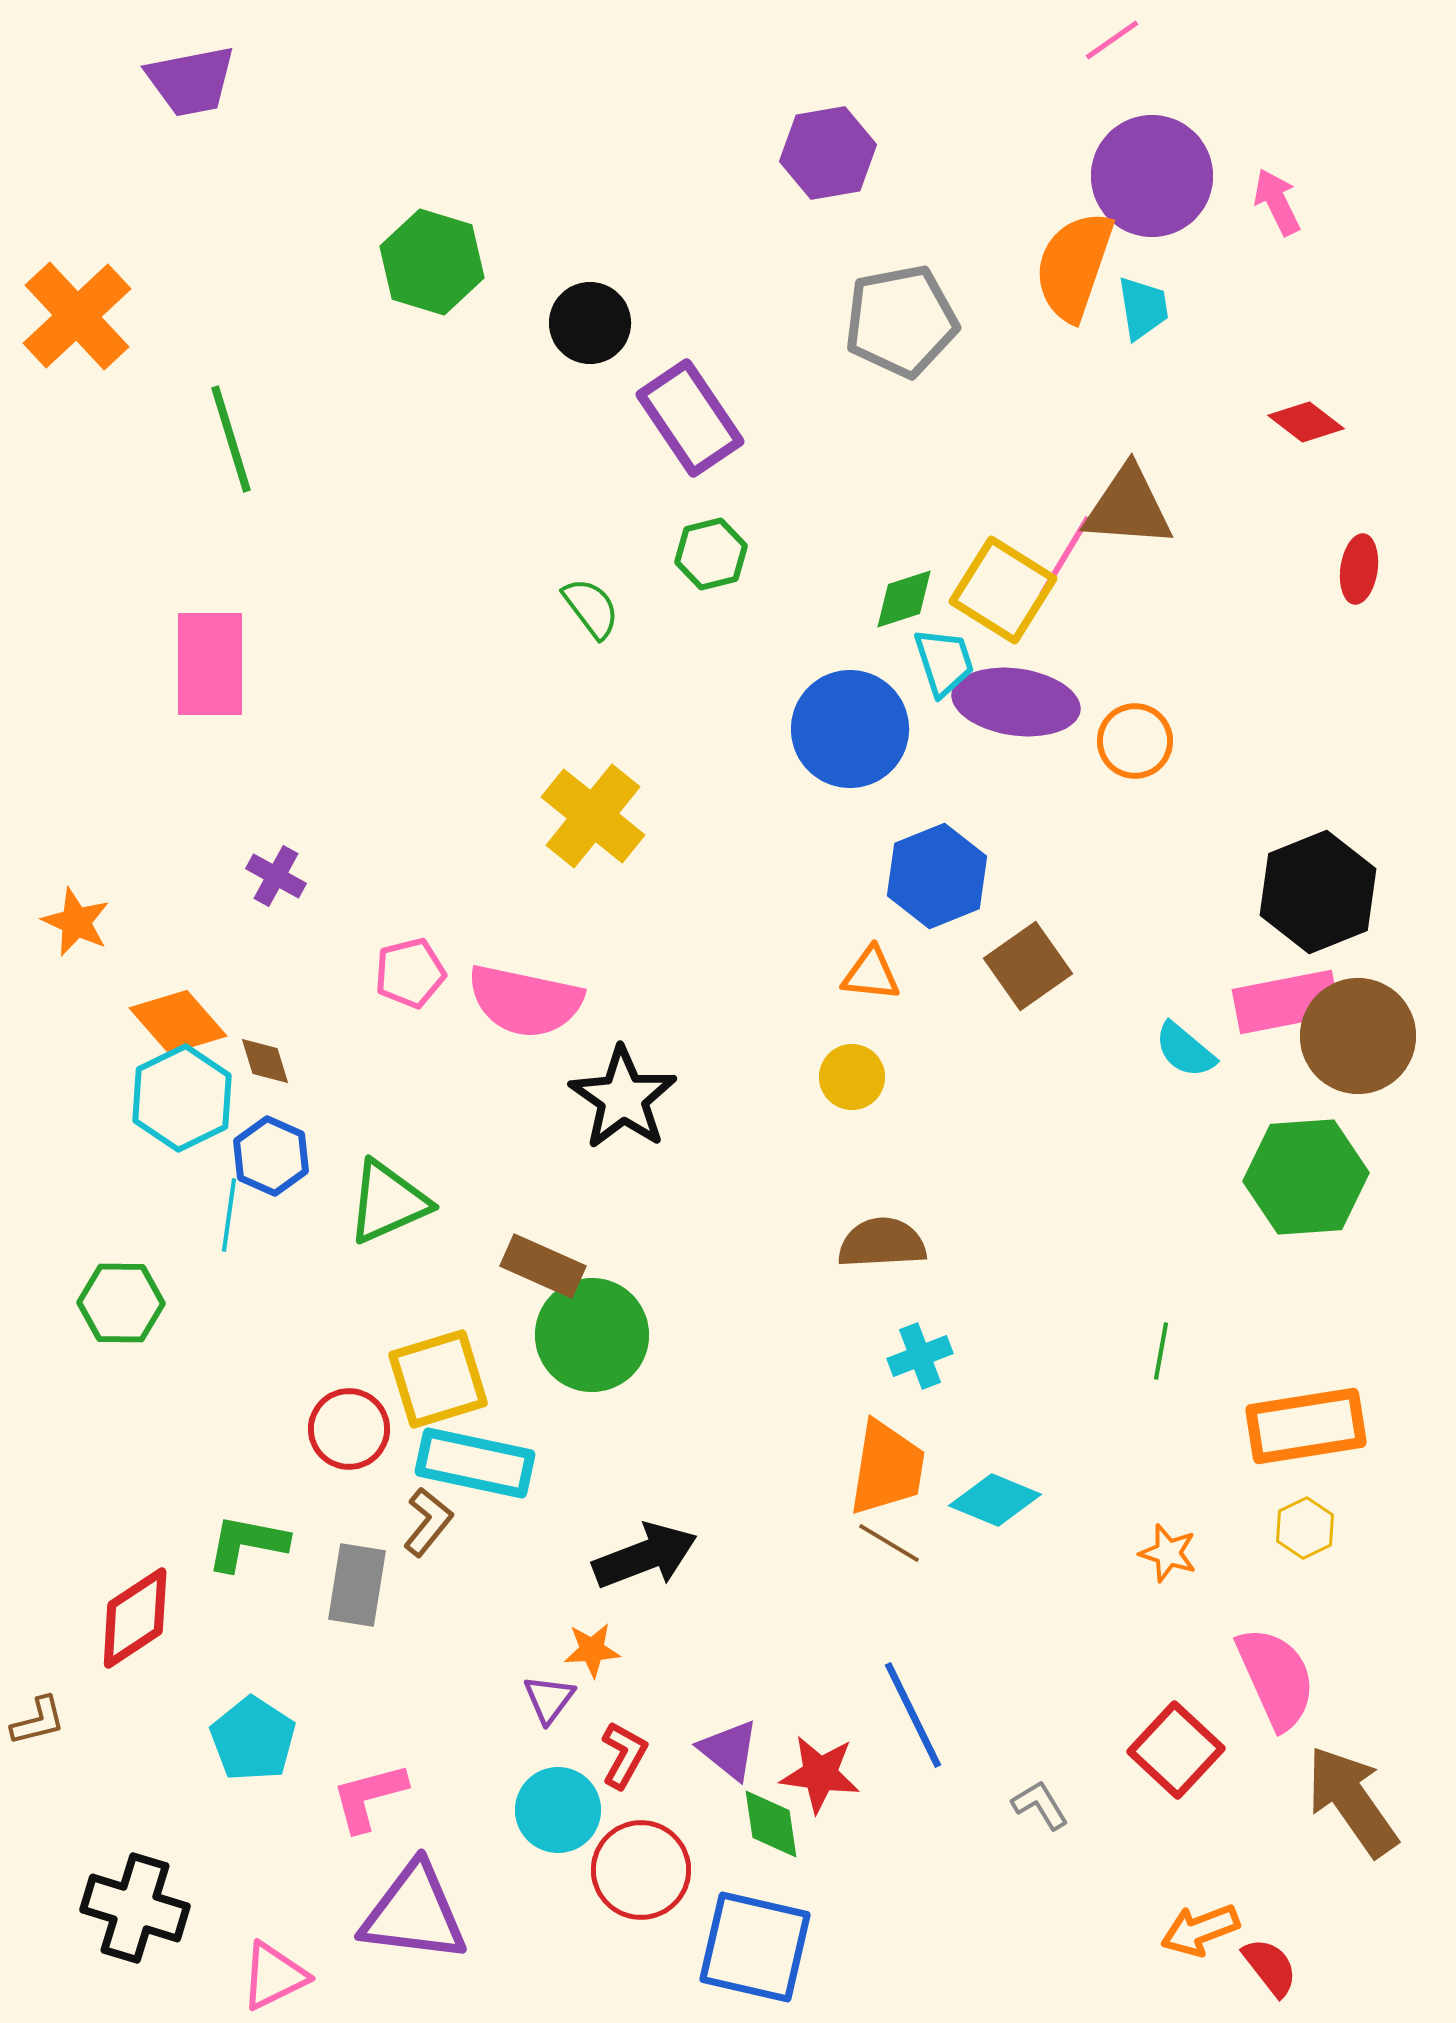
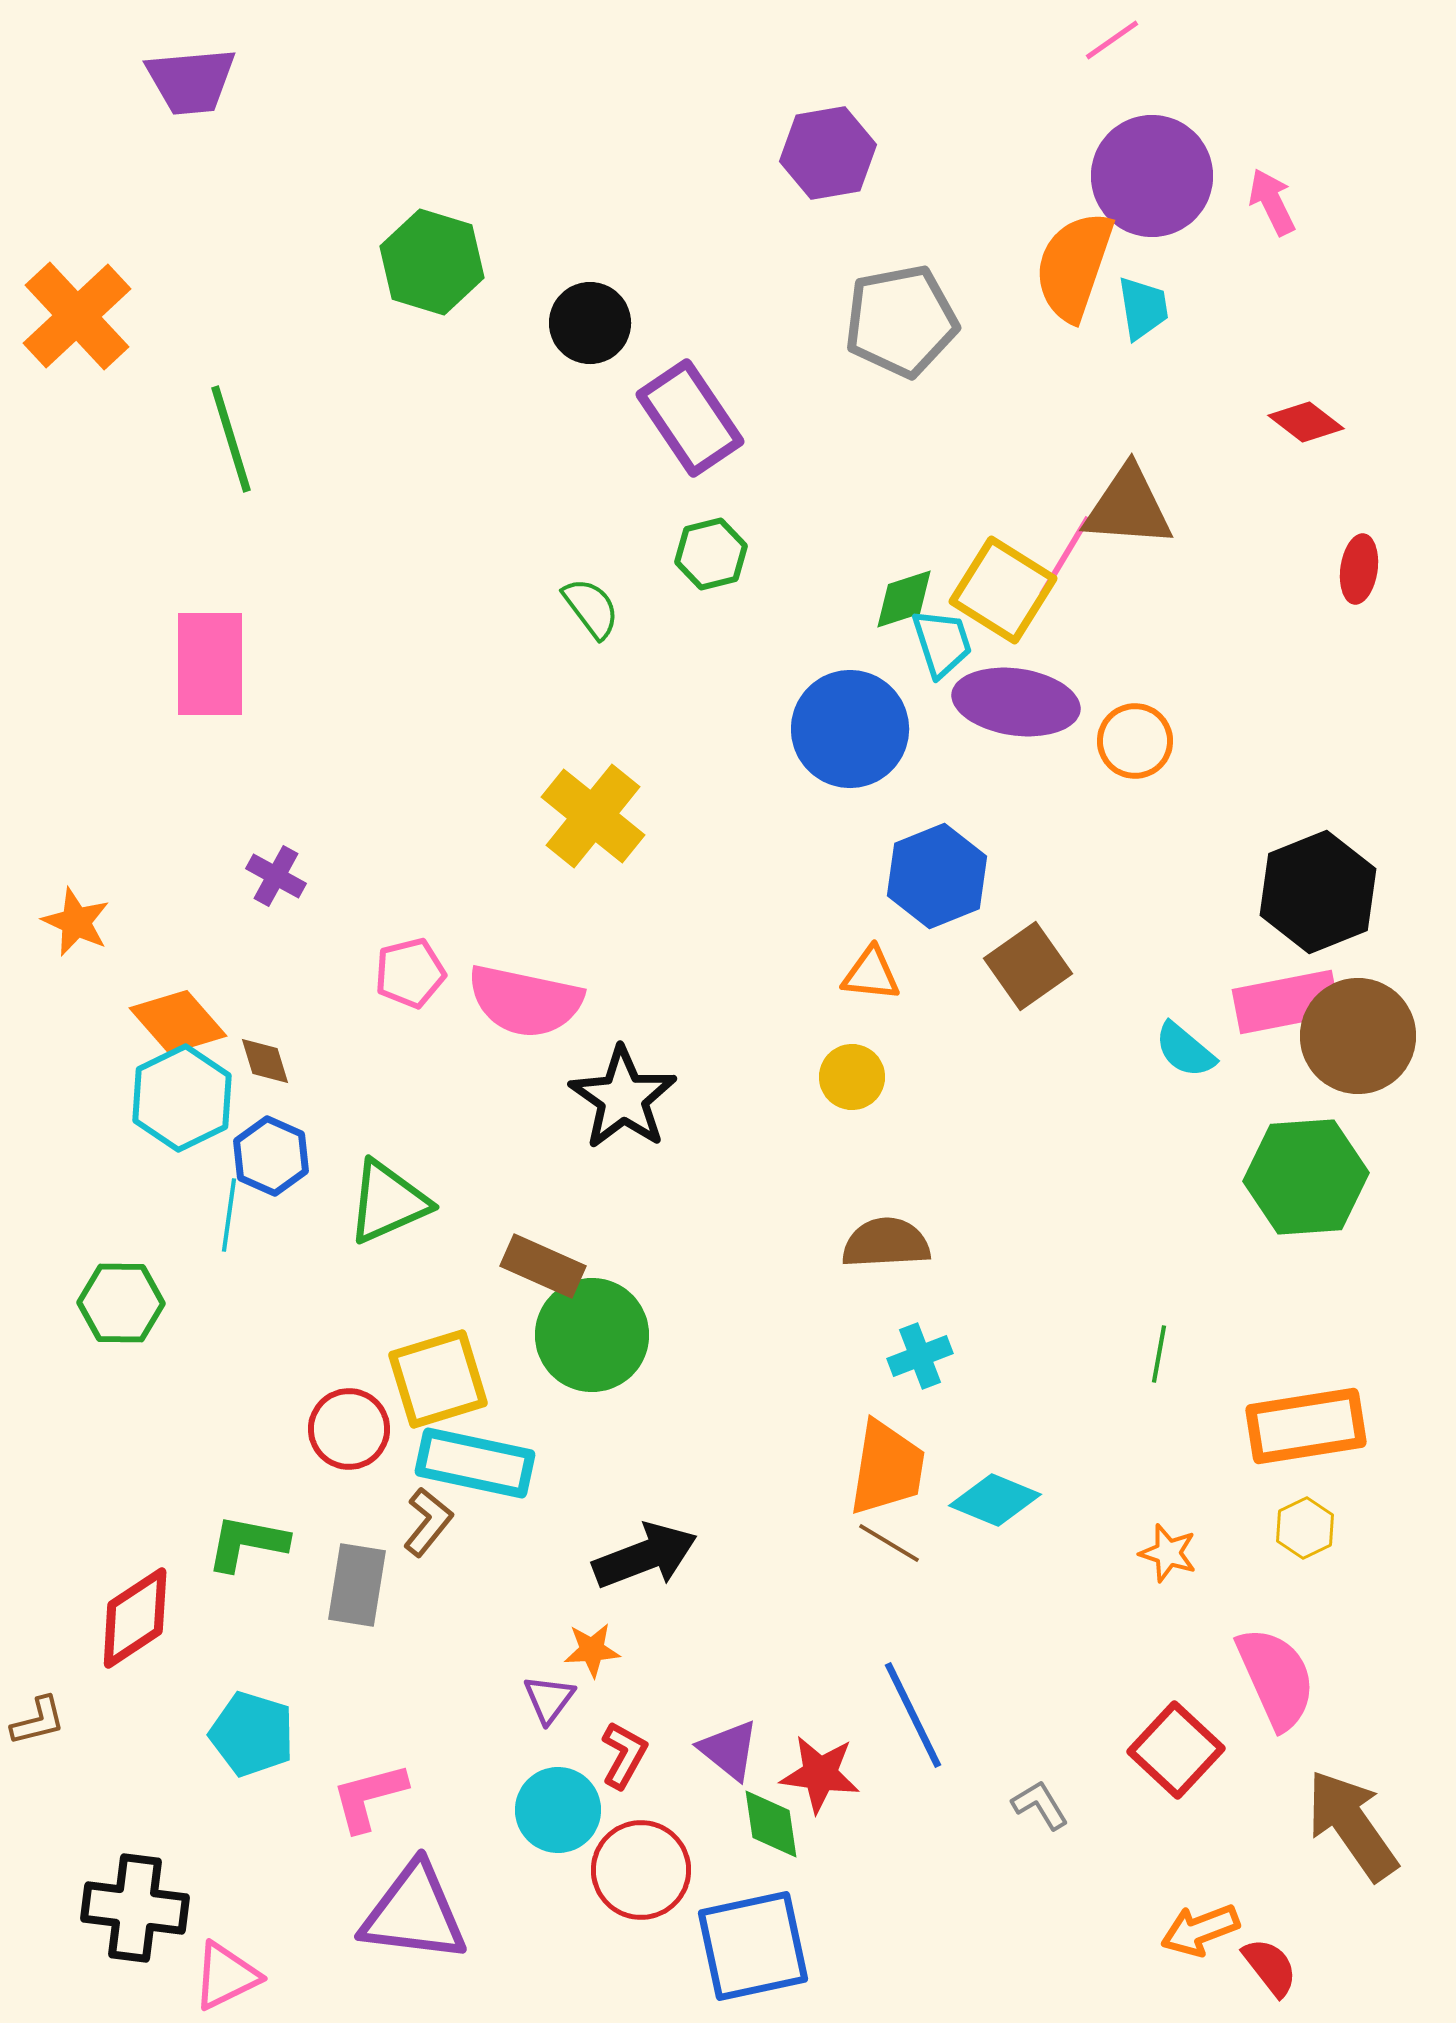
purple trapezoid at (191, 81): rotated 6 degrees clockwise
pink arrow at (1277, 202): moved 5 px left
cyan trapezoid at (944, 662): moved 2 px left, 19 px up
brown semicircle at (882, 1243): moved 4 px right
green line at (1161, 1351): moved 2 px left, 3 px down
cyan pentagon at (253, 1739): moved 1 px left, 5 px up; rotated 16 degrees counterclockwise
brown arrow at (1352, 1801): moved 24 px down
black cross at (135, 1908): rotated 10 degrees counterclockwise
blue square at (755, 1947): moved 2 px left, 1 px up; rotated 25 degrees counterclockwise
pink triangle at (274, 1976): moved 48 px left
